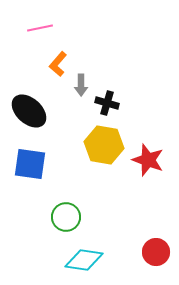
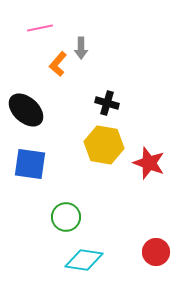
gray arrow: moved 37 px up
black ellipse: moved 3 px left, 1 px up
red star: moved 1 px right, 3 px down
